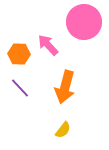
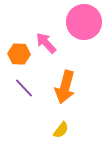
pink arrow: moved 2 px left, 2 px up
purple line: moved 4 px right
yellow semicircle: moved 2 px left
